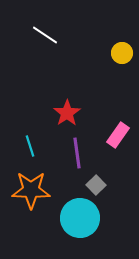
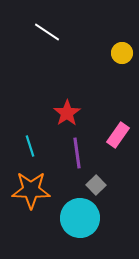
white line: moved 2 px right, 3 px up
